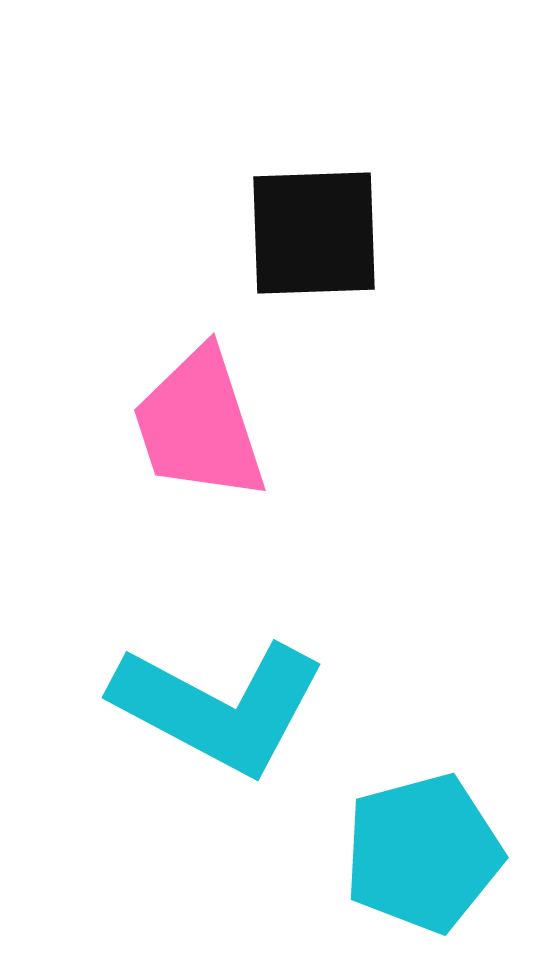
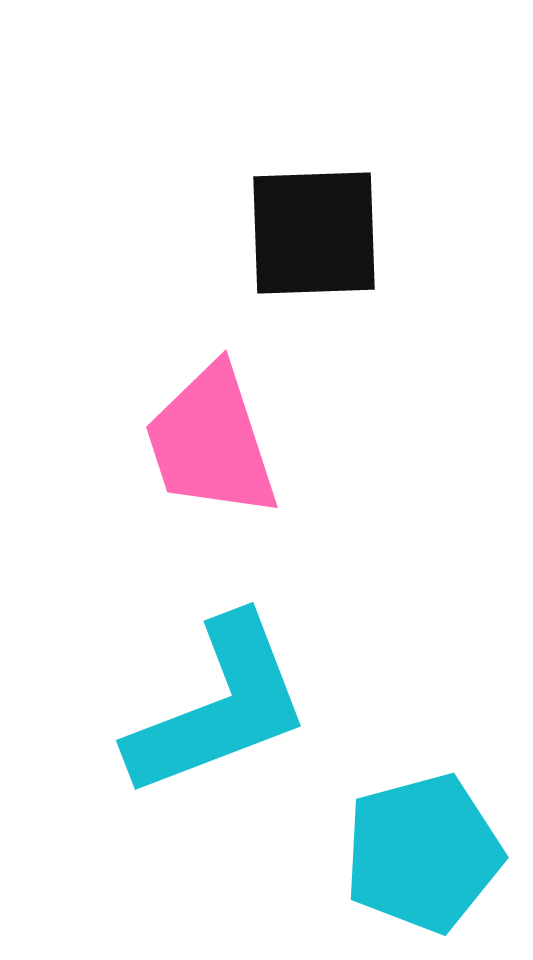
pink trapezoid: moved 12 px right, 17 px down
cyan L-shape: rotated 49 degrees counterclockwise
